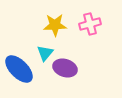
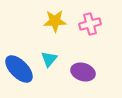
yellow star: moved 4 px up
cyan triangle: moved 4 px right, 6 px down
purple ellipse: moved 18 px right, 4 px down
